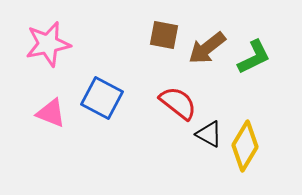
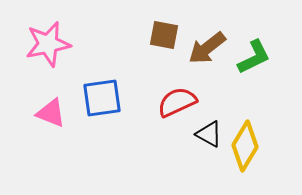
blue square: rotated 36 degrees counterclockwise
red semicircle: moved 1 px left, 1 px up; rotated 63 degrees counterclockwise
